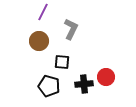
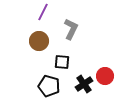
red circle: moved 1 px left, 1 px up
black cross: rotated 30 degrees counterclockwise
